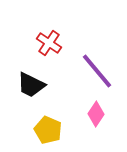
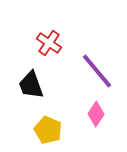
black trapezoid: rotated 44 degrees clockwise
